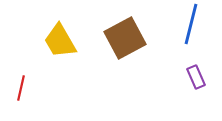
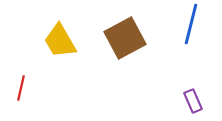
purple rectangle: moved 3 px left, 24 px down
